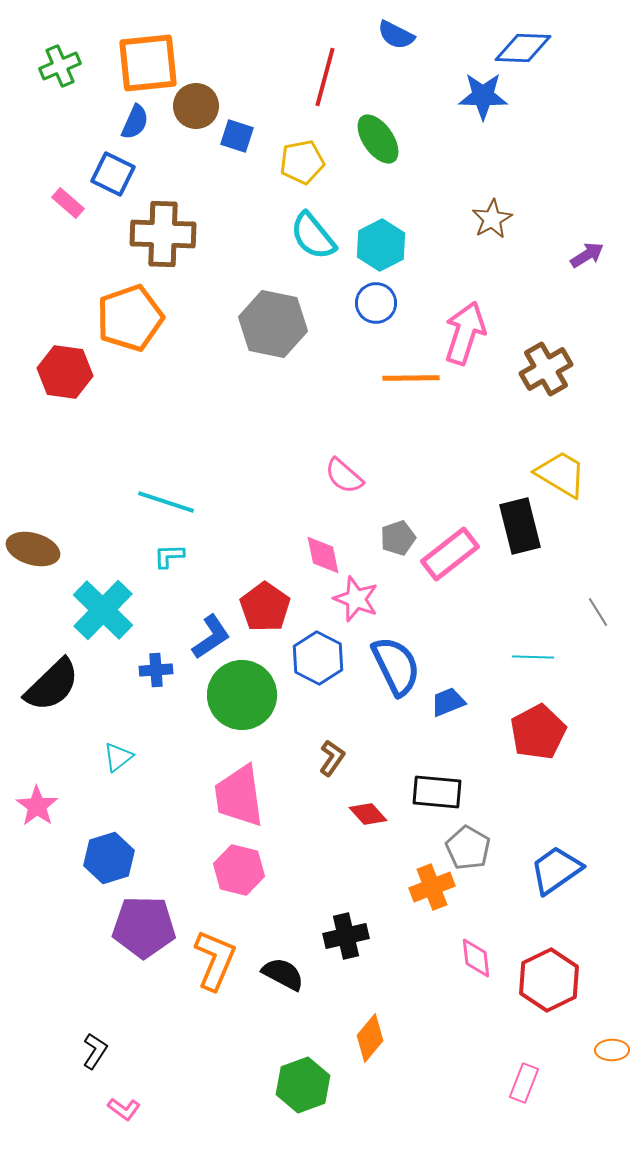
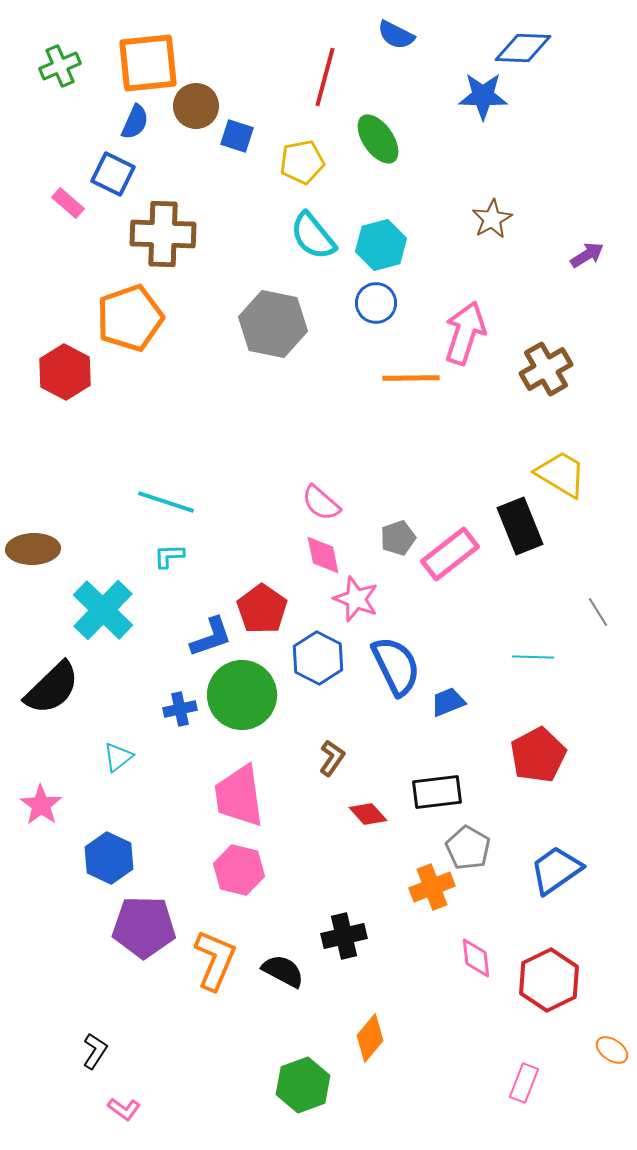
cyan hexagon at (381, 245): rotated 12 degrees clockwise
red hexagon at (65, 372): rotated 20 degrees clockwise
pink semicircle at (344, 476): moved 23 px left, 27 px down
black rectangle at (520, 526): rotated 8 degrees counterclockwise
brown ellipse at (33, 549): rotated 18 degrees counterclockwise
red pentagon at (265, 607): moved 3 px left, 2 px down
blue L-shape at (211, 637): rotated 15 degrees clockwise
blue cross at (156, 670): moved 24 px right, 39 px down; rotated 8 degrees counterclockwise
black semicircle at (52, 685): moved 3 px down
red pentagon at (538, 732): moved 23 px down
black rectangle at (437, 792): rotated 12 degrees counterclockwise
pink star at (37, 806): moved 4 px right, 1 px up
blue hexagon at (109, 858): rotated 18 degrees counterclockwise
black cross at (346, 936): moved 2 px left
black semicircle at (283, 974): moved 3 px up
orange ellipse at (612, 1050): rotated 36 degrees clockwise
